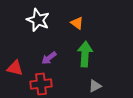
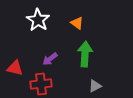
white star: rotated 10 degrees clockwise
purple arrow: moved 1 px right, 1 px down
